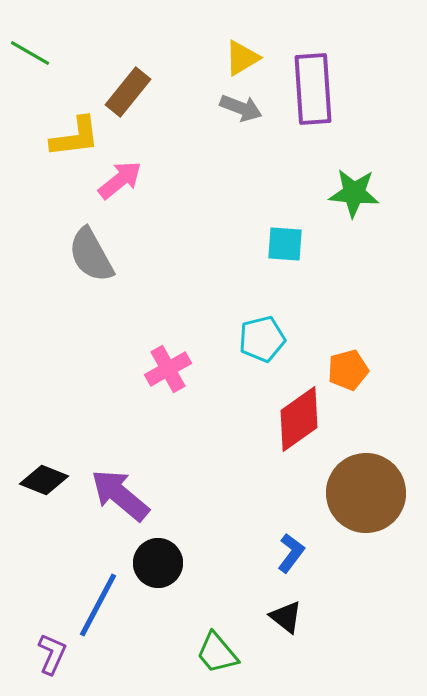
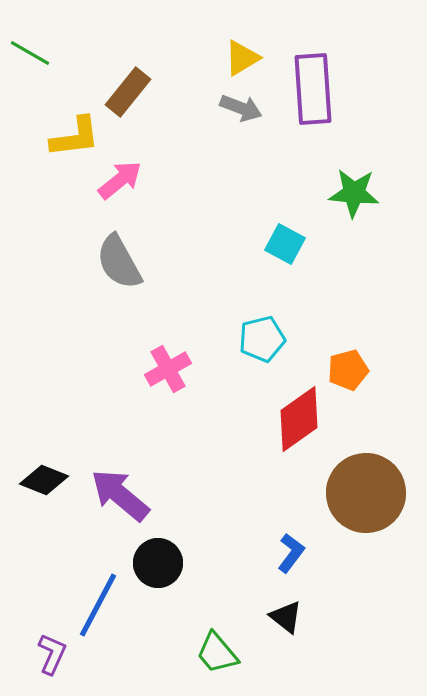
cyan square: rotated 24 degrees clockwise
gray semicircle: moved 28 px right, 7 px down
